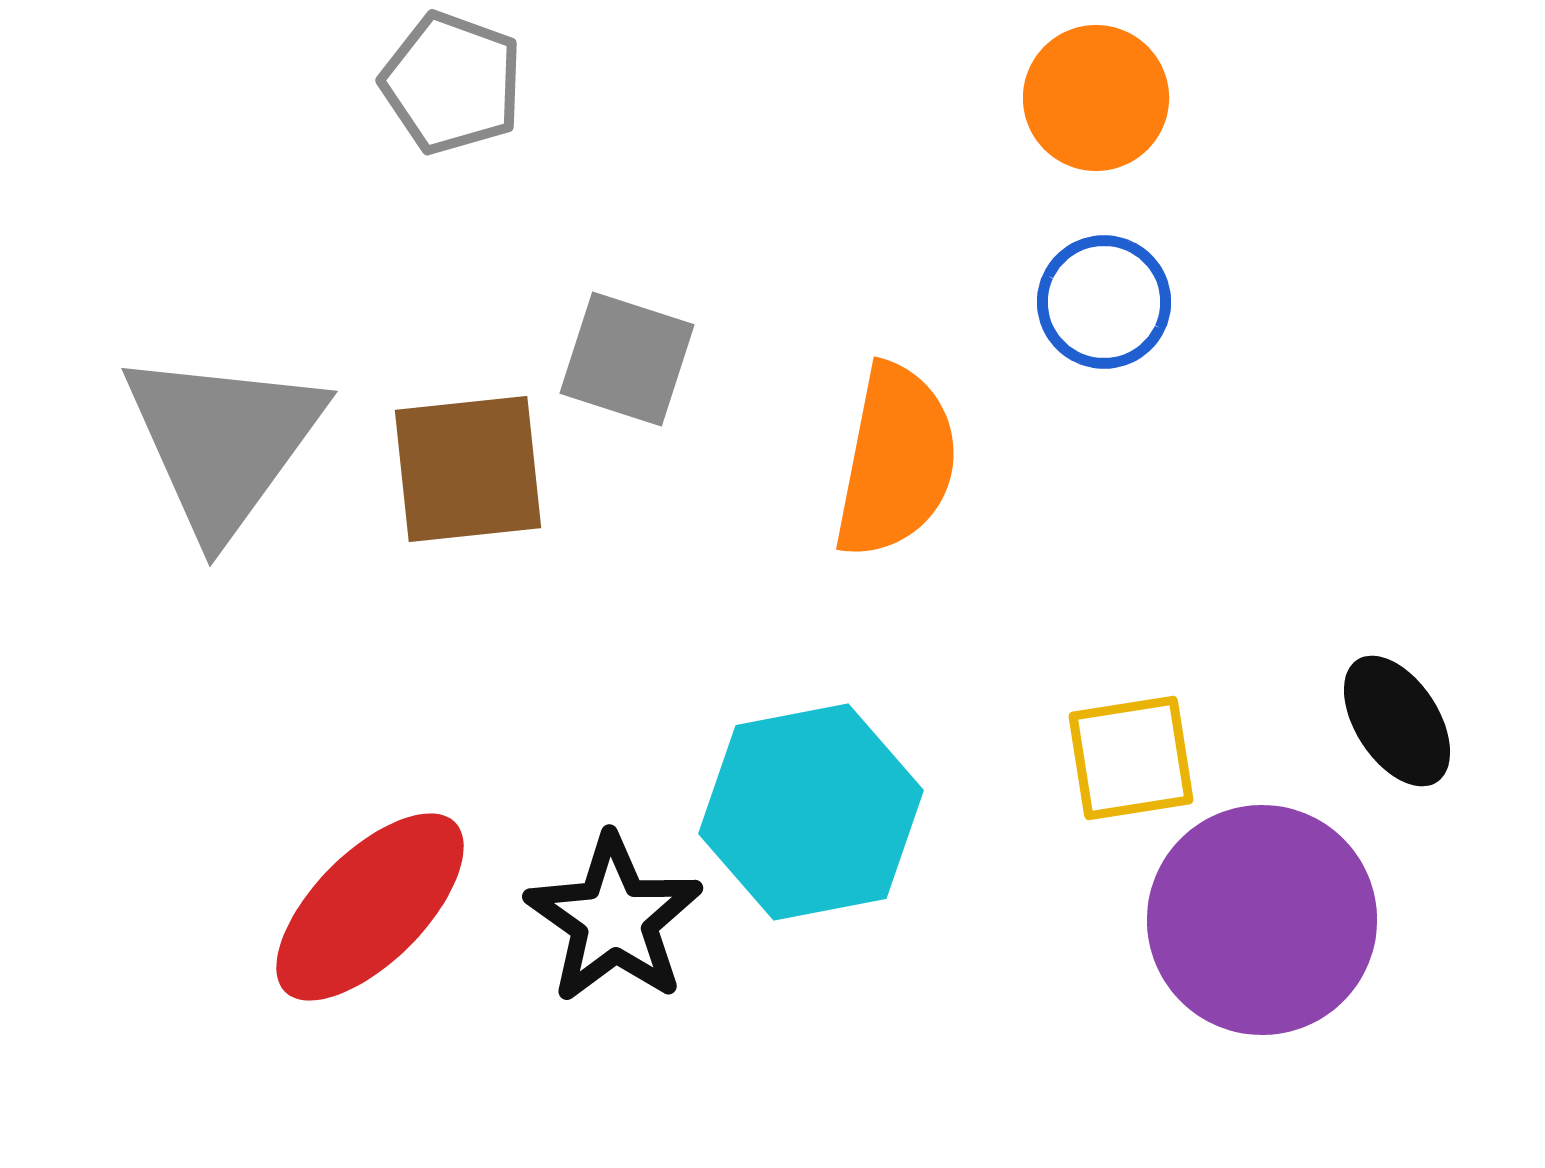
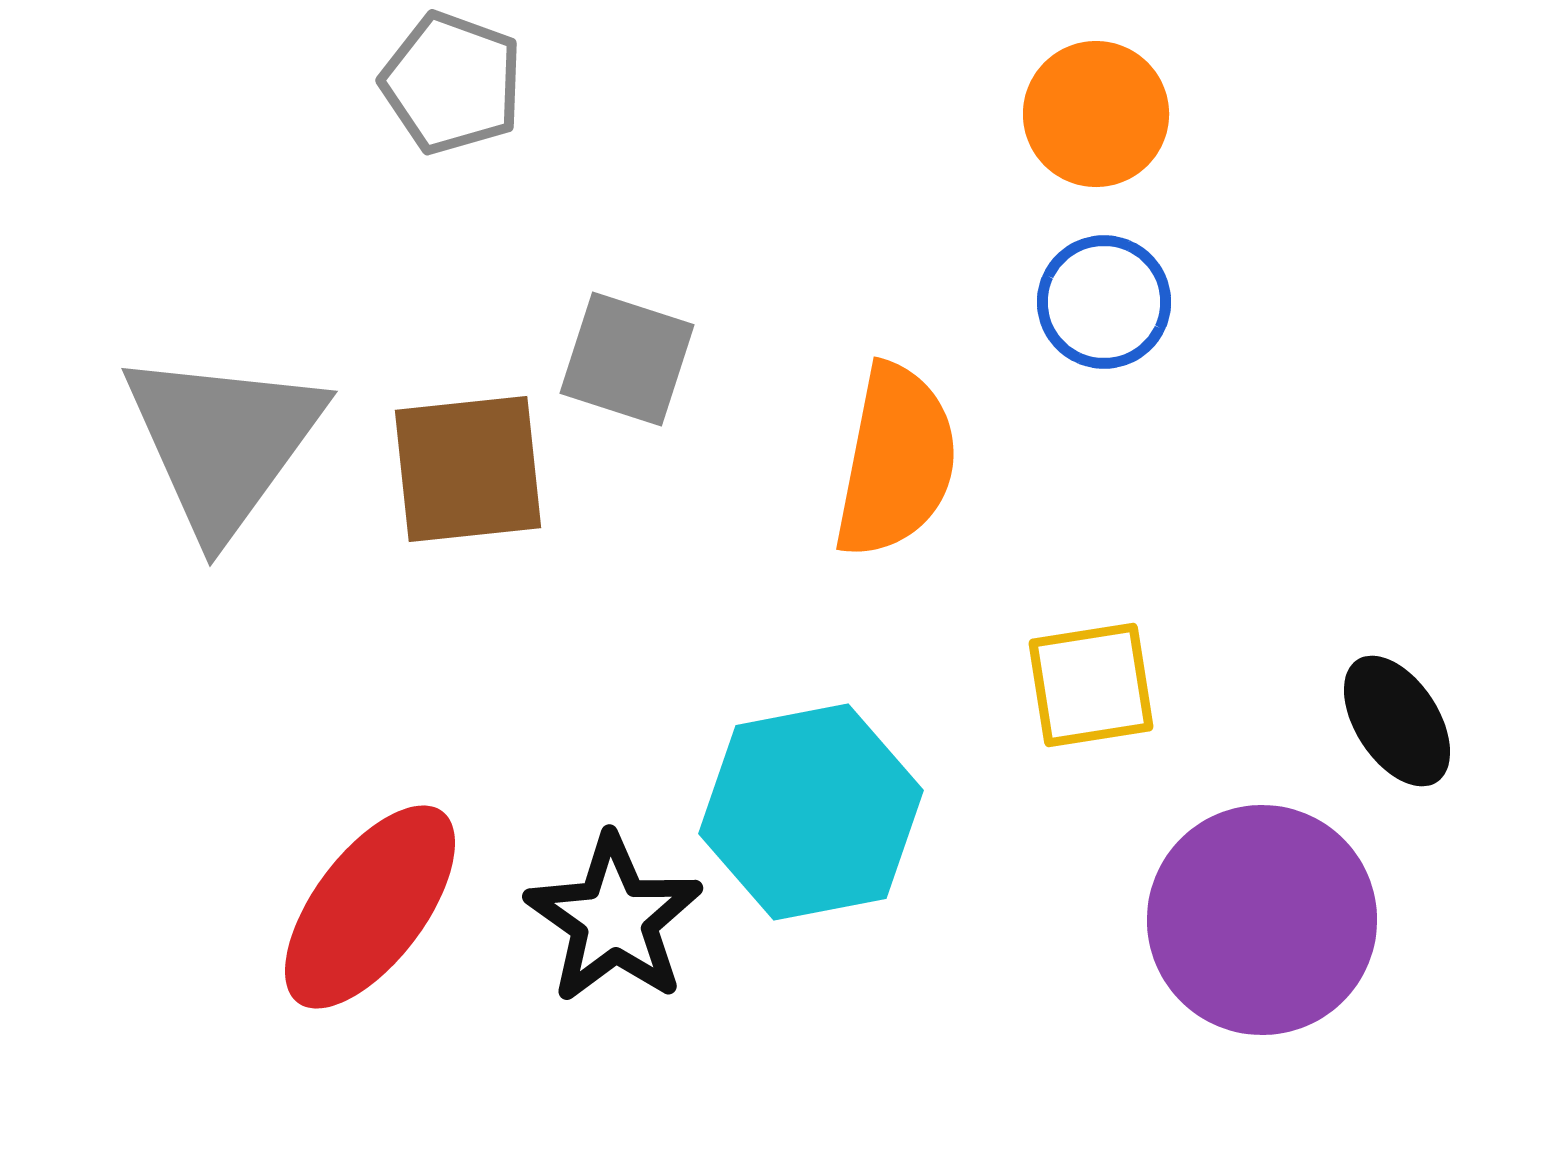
orange circle: moved 16 px down
yellow square: moved 40 px left, 73 px up
red ellipse: rotated 8 degrees counterclockwise
